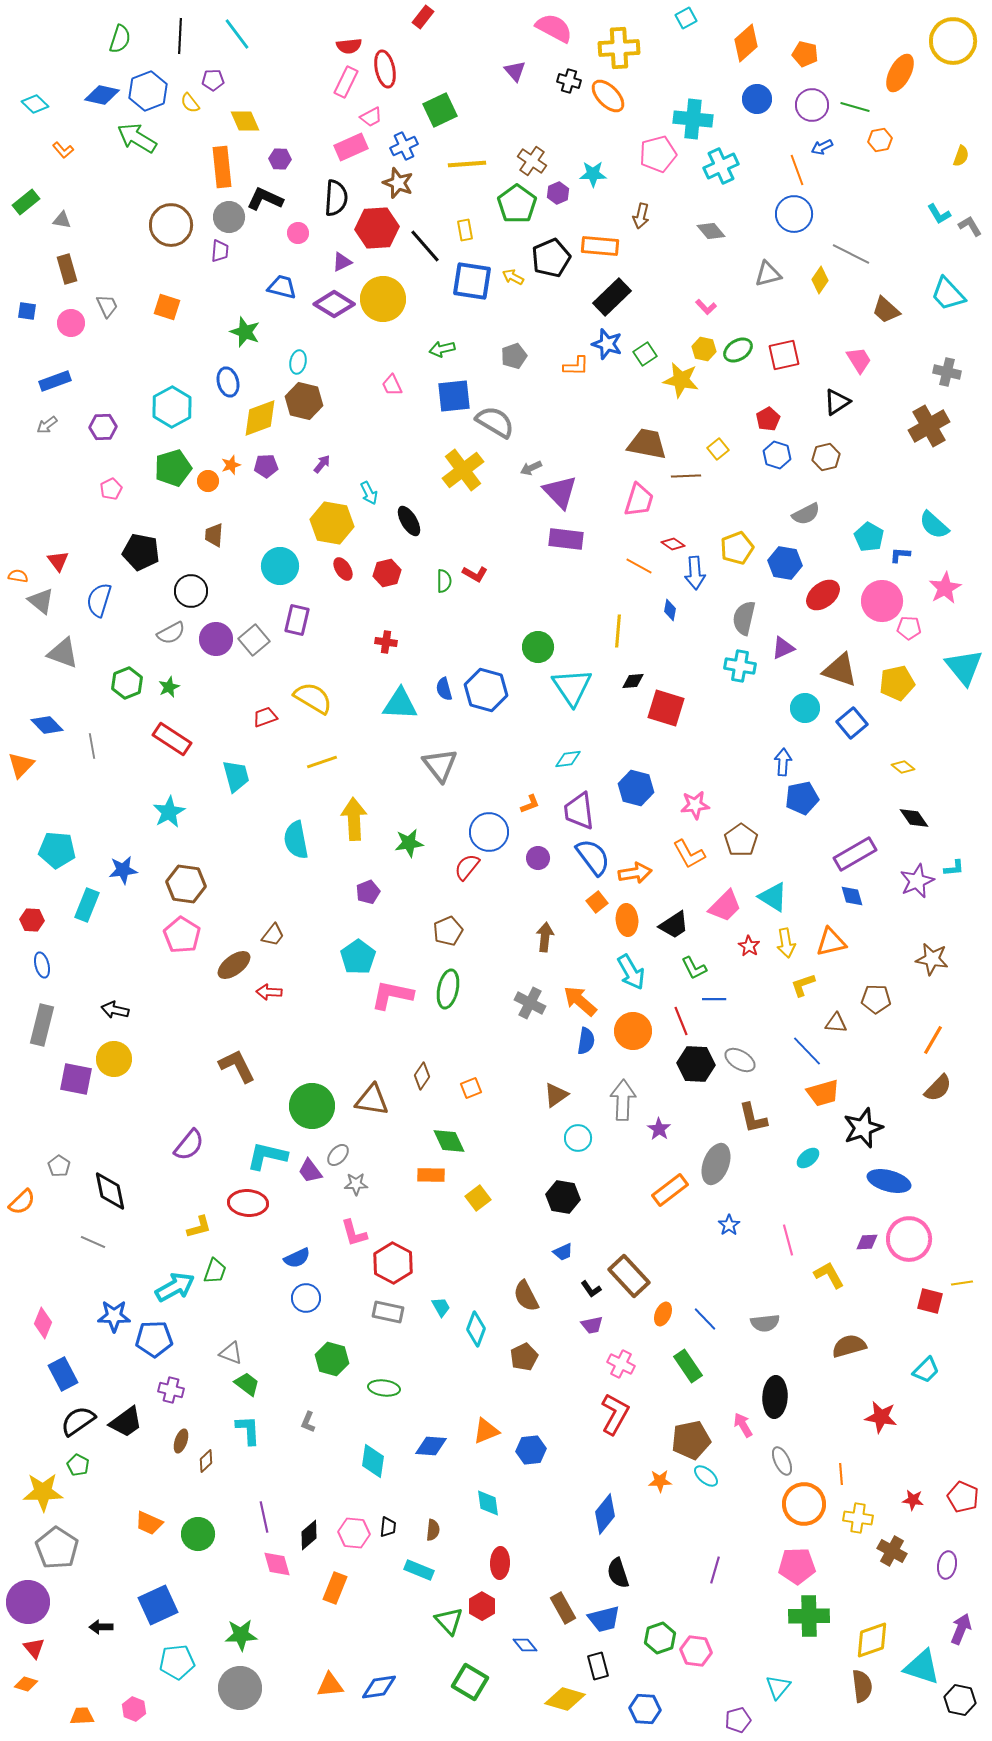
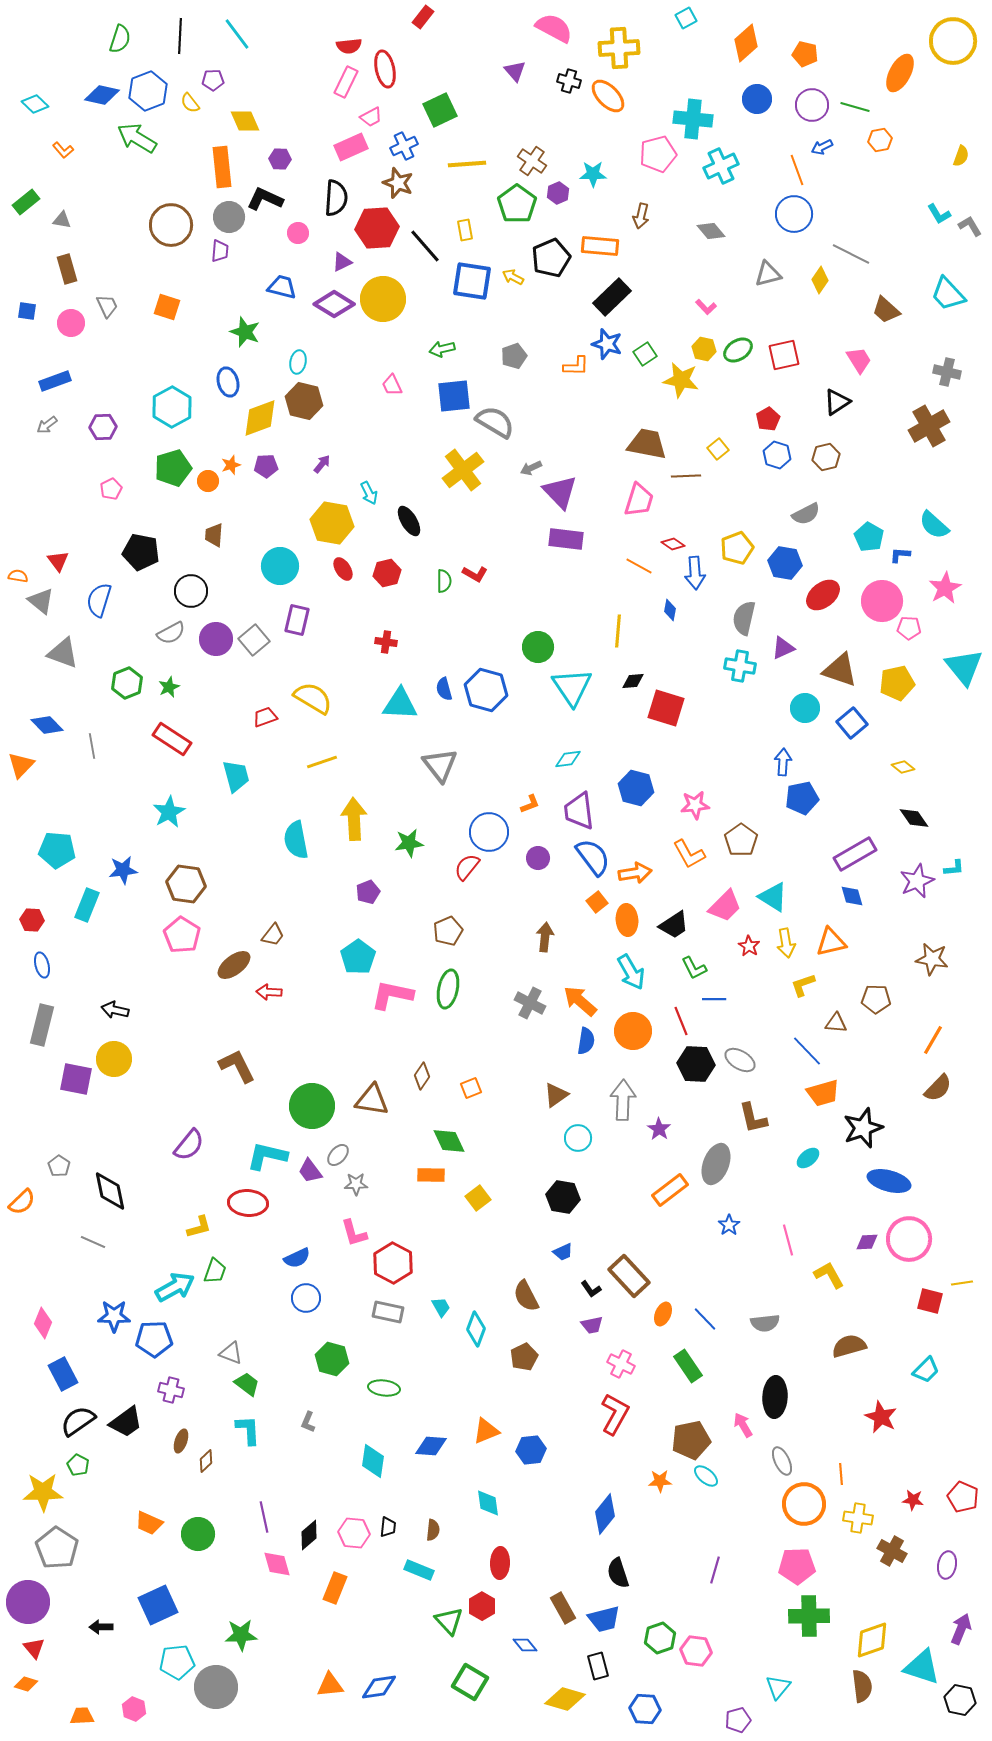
red star at (881, 1417): rotated 16 degrees clockwise
gray circle at (240, 1688): moved 24 px left, 1 px up
